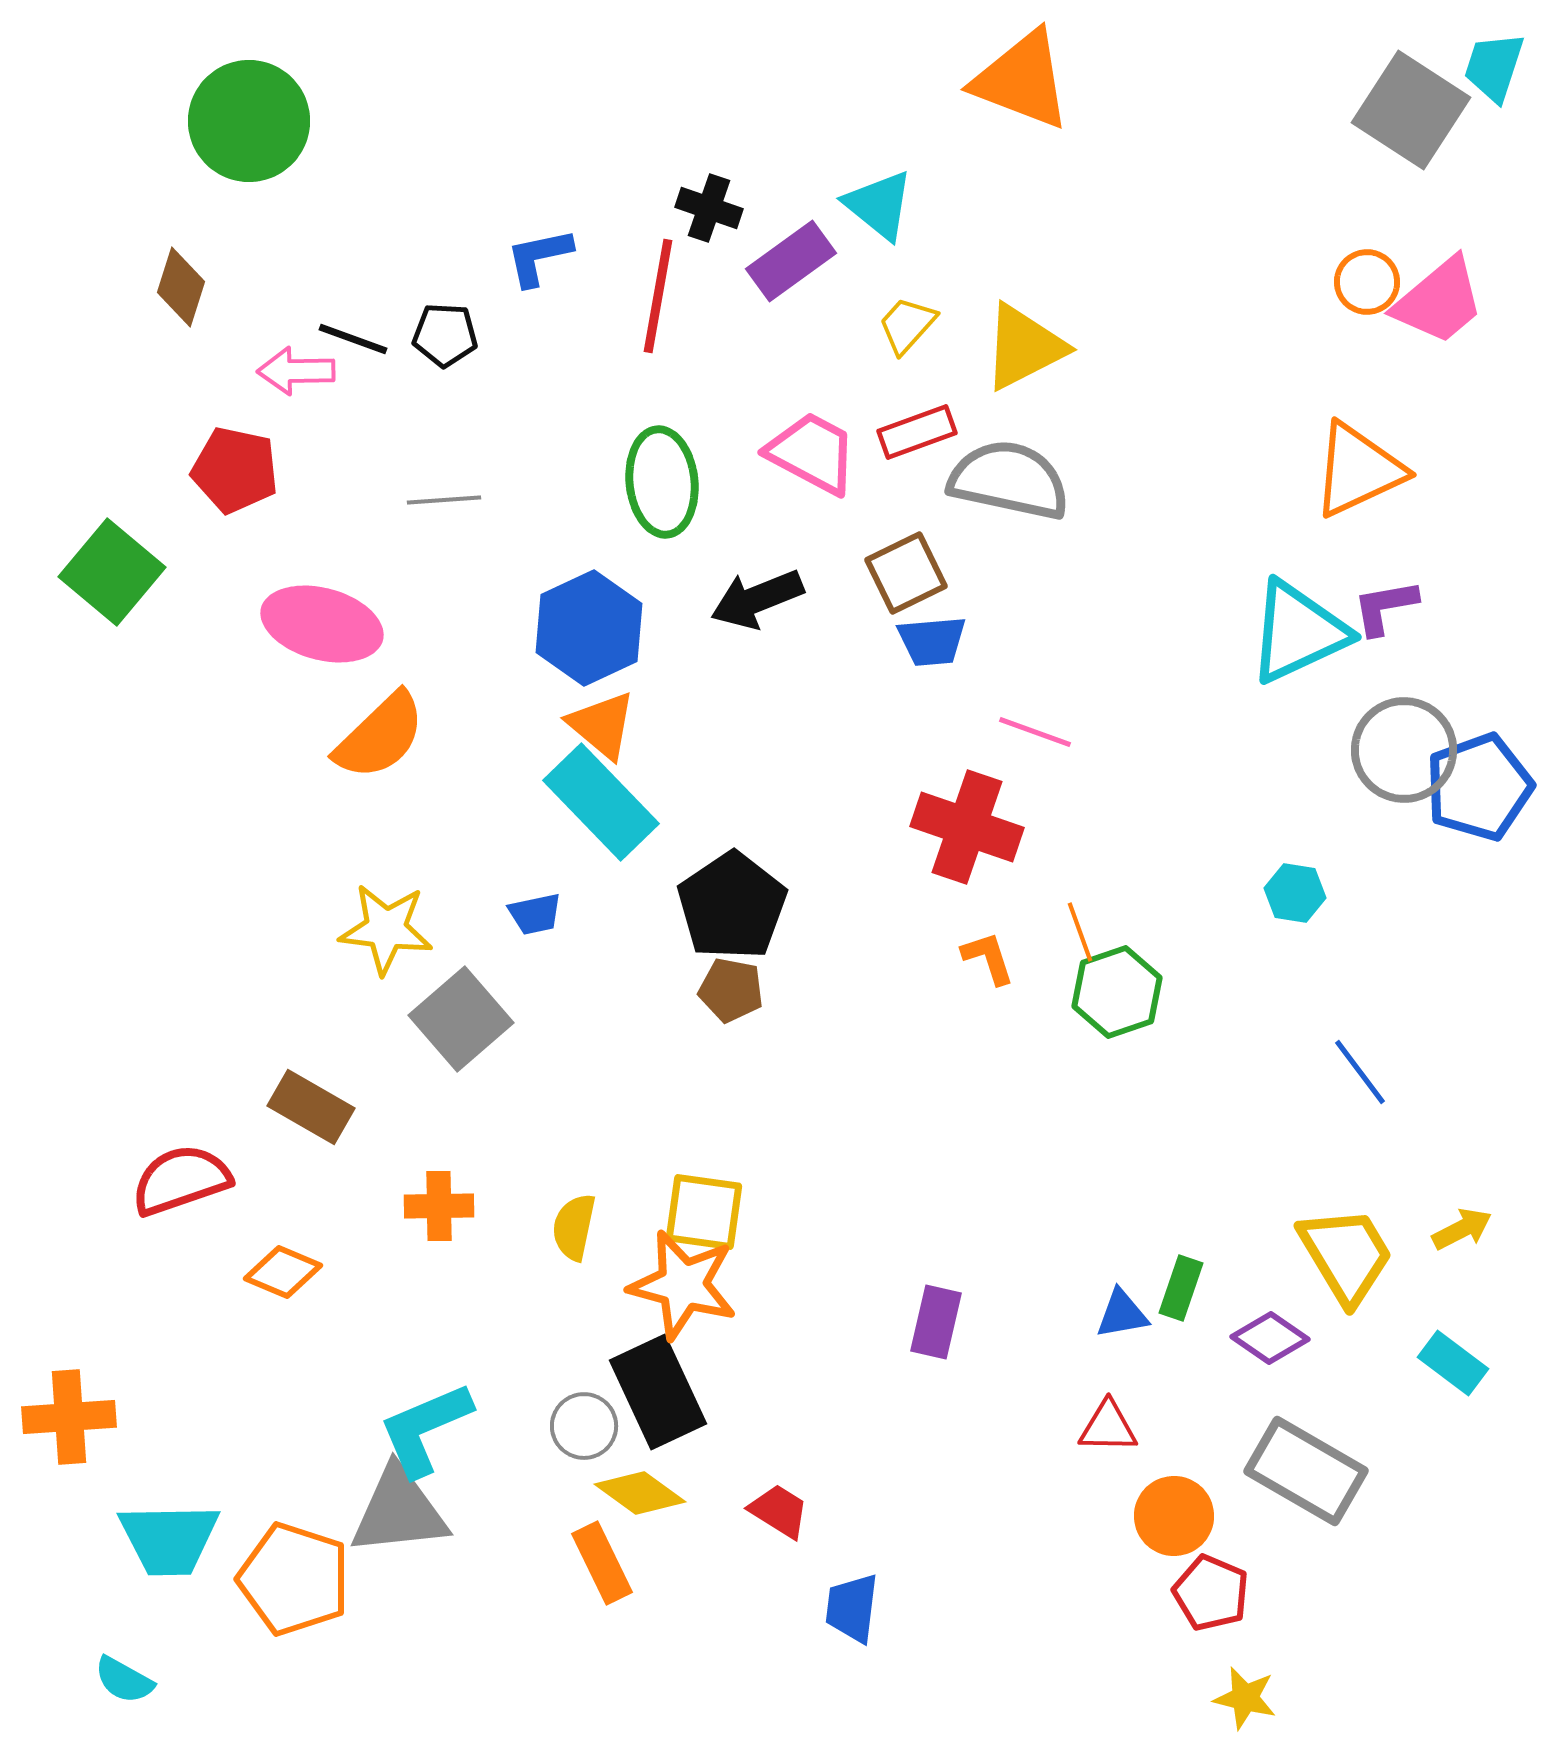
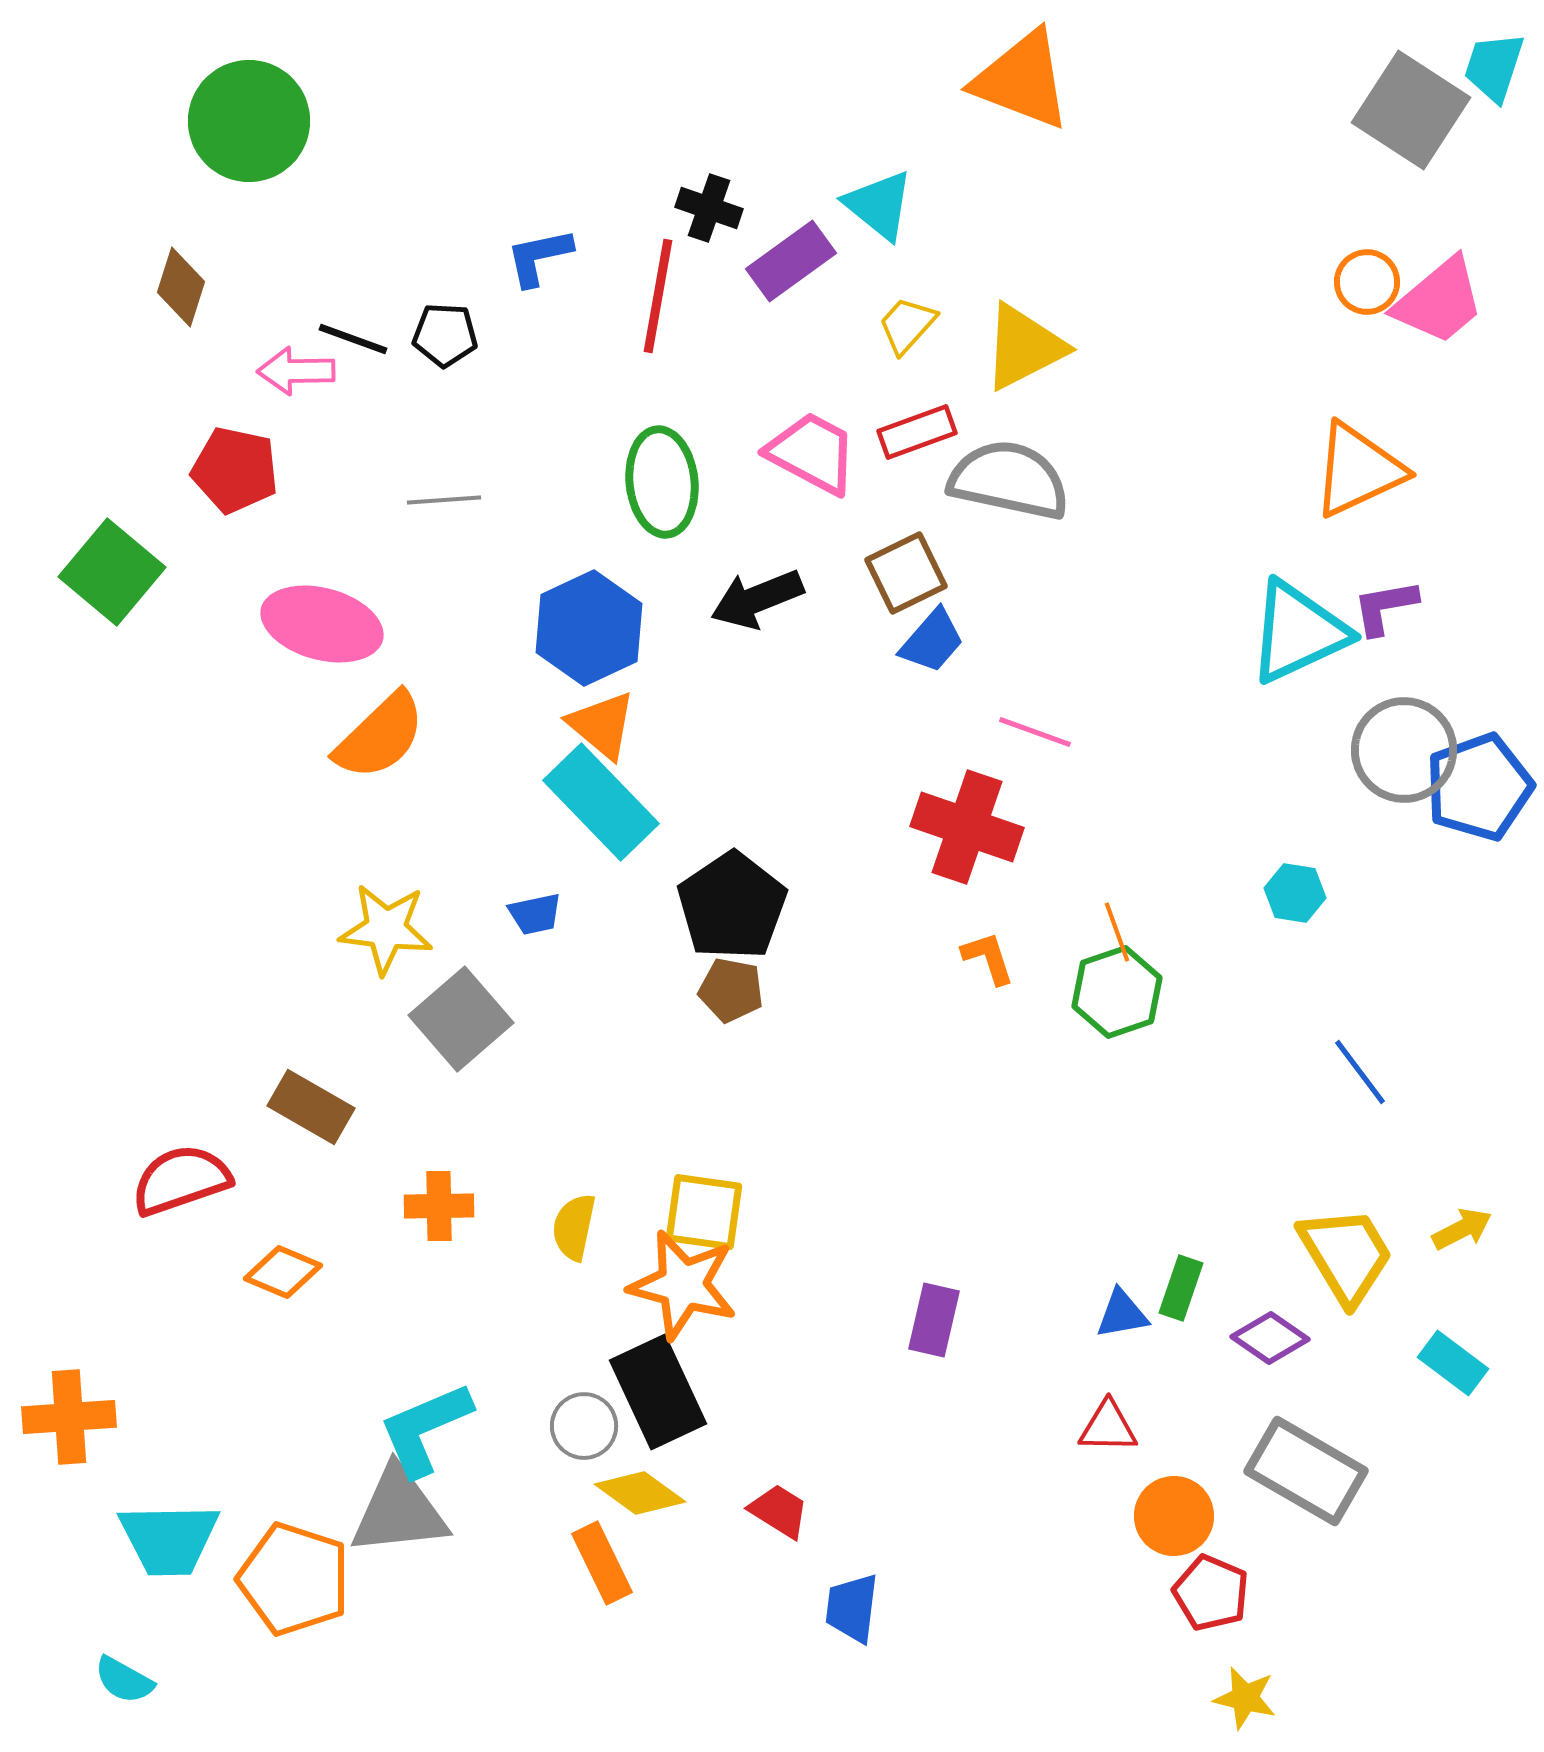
blue trapezoid at (932, 641): rotated 44 degrees counterclockwise
orange line at (1080, 932): moved 37 px right
purple rectangle at (936, 1322): moved 2 px left, 2 px up
